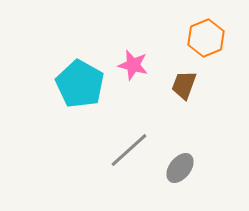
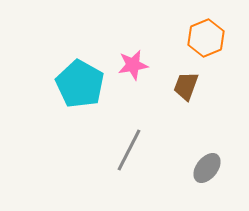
pink star: rotated 24 degrees counterclockwise
brown trapezoid: moved 2 px right, 1 px down
gray line: rotated 21 degrees counterclockwise
gray ellipse: moved 27 px right
